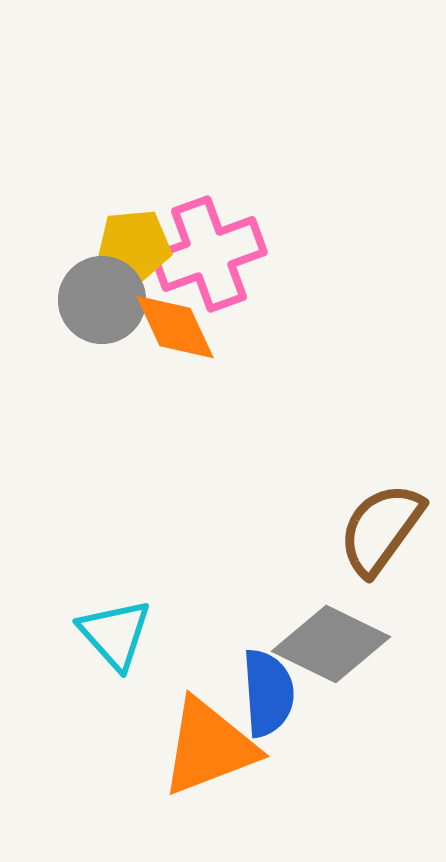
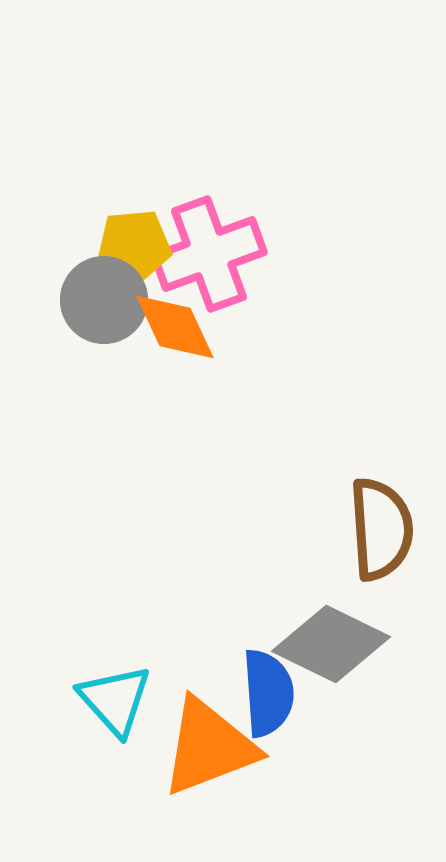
gray circle: moved 2 px right
brown semicircle: rotated 140 degrees clockwise
cyan triangle: moved 66 px down
